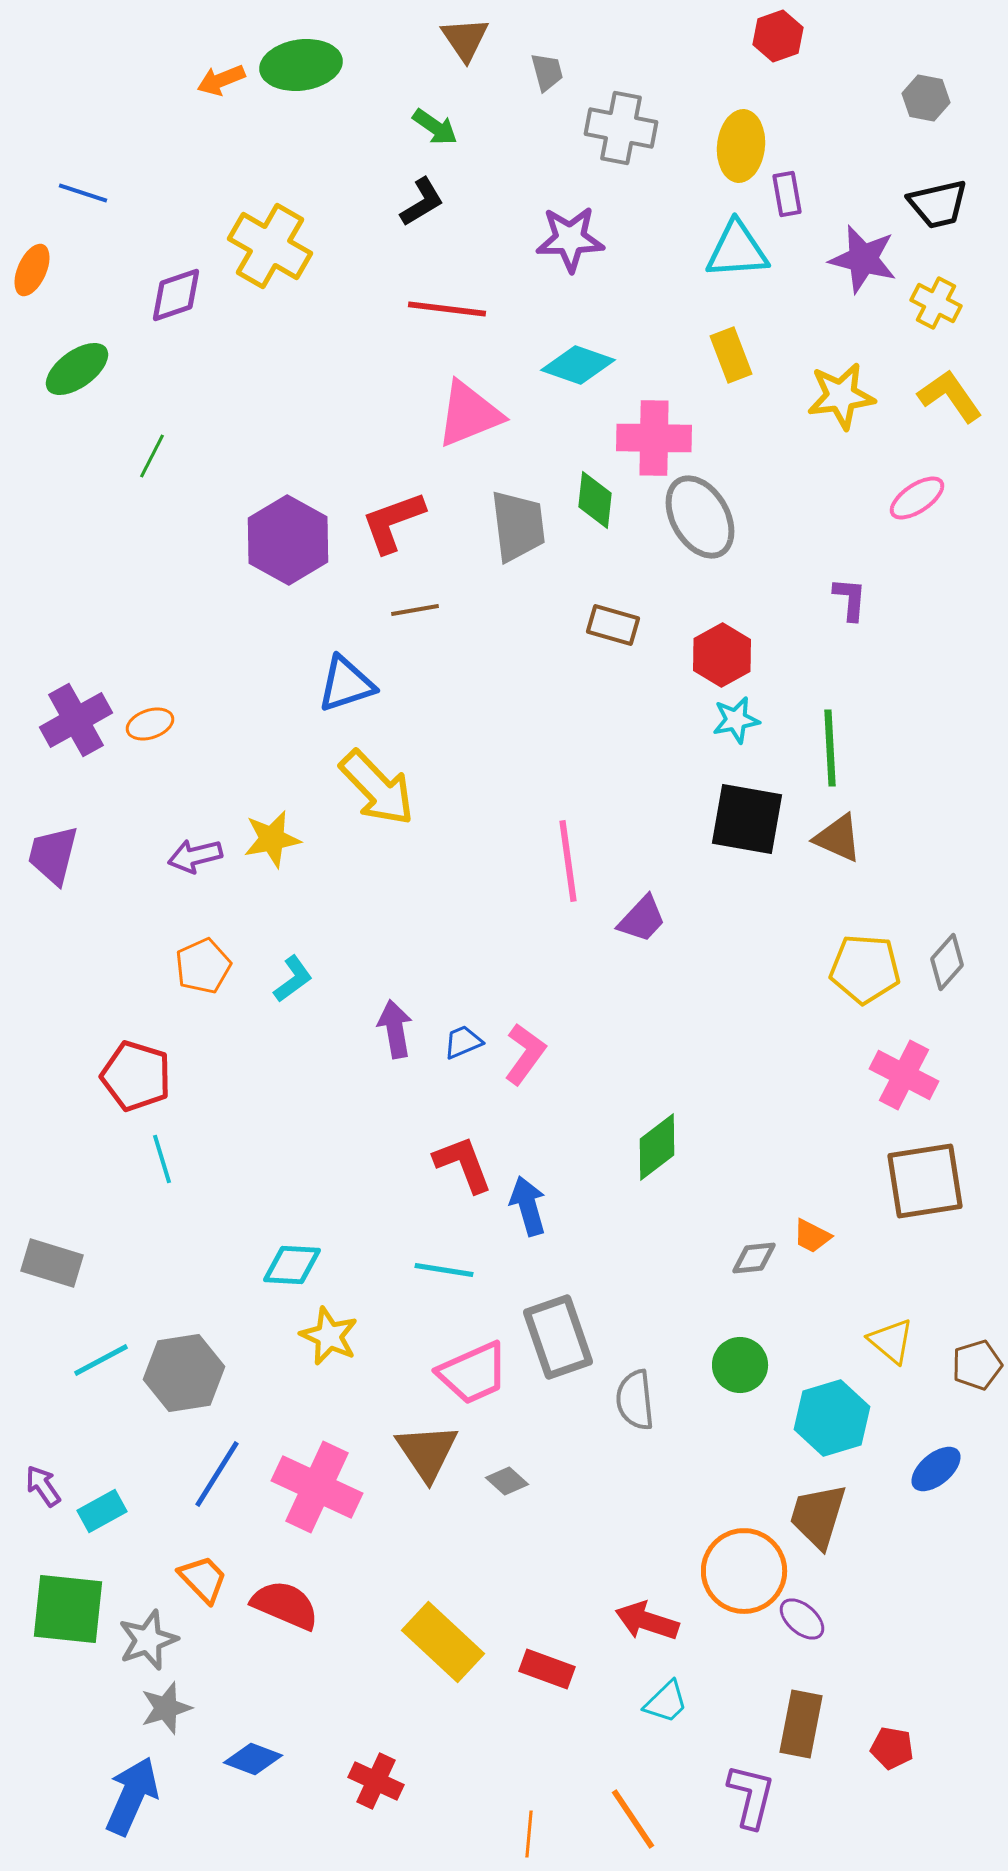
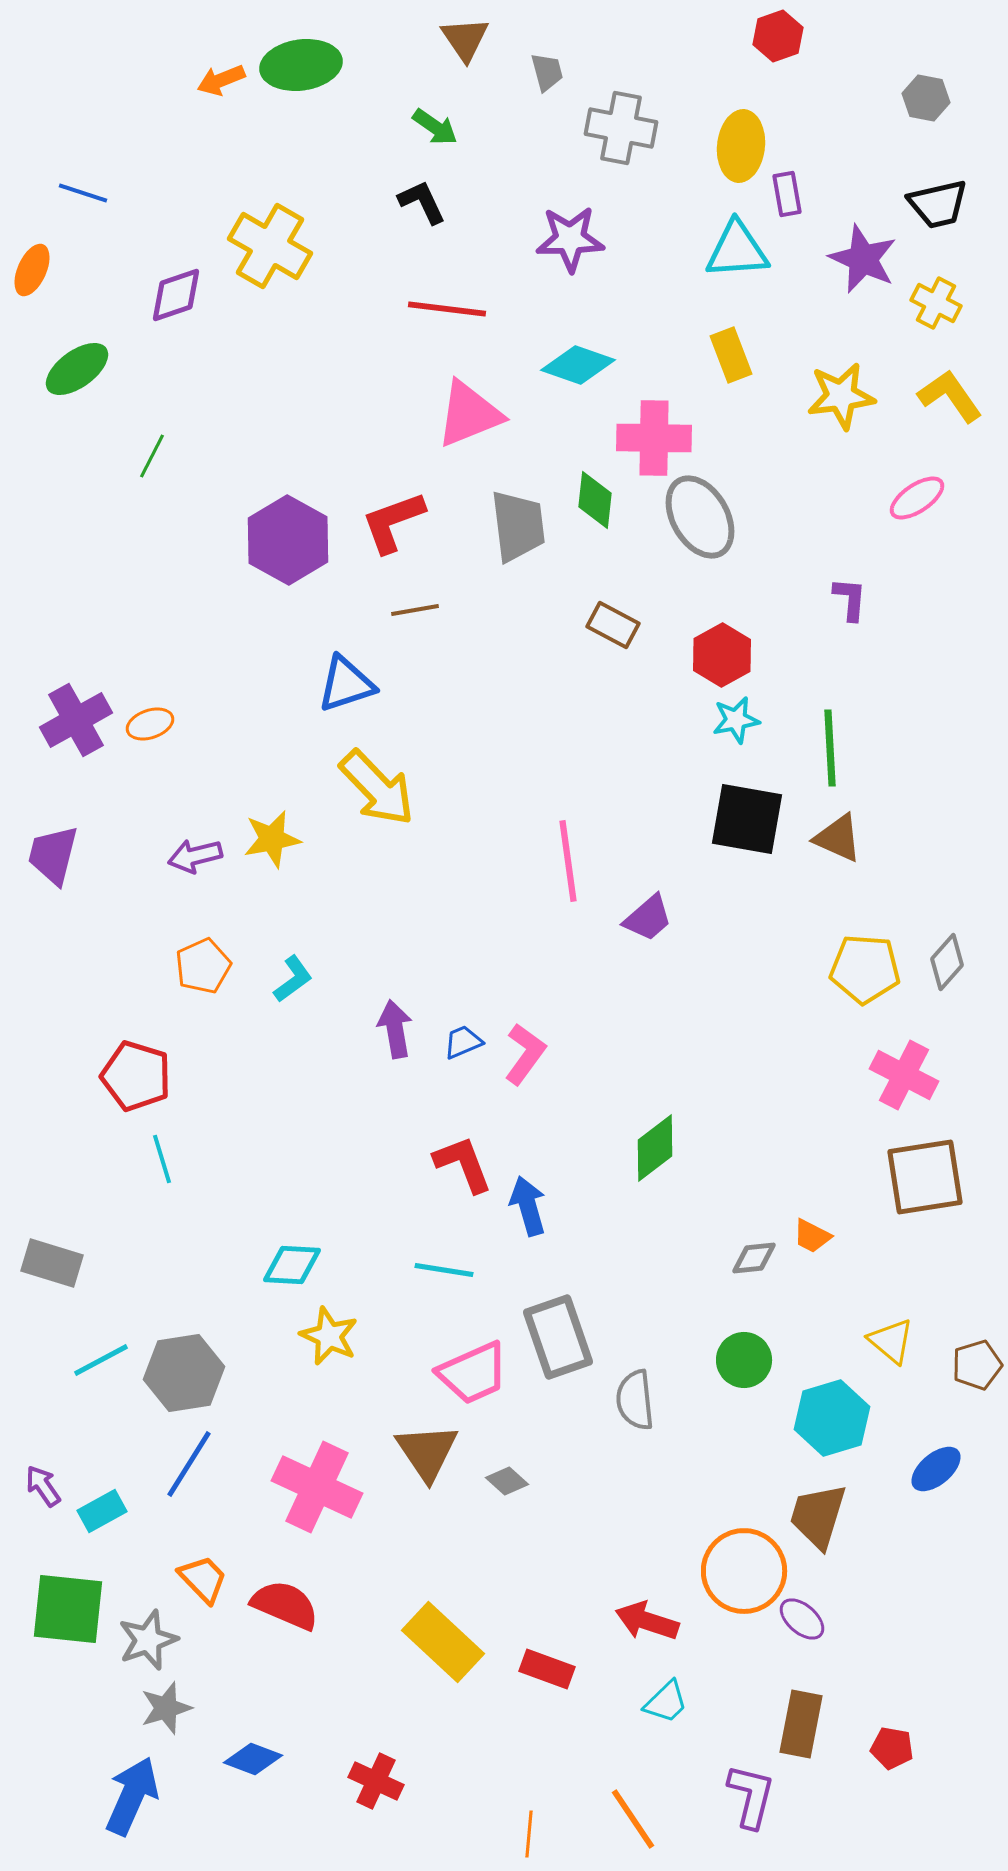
black L-shape at (422, 202): rotated 84 degrees counterclockwise
purple star at (863, 259): rotated 10 degrees clockwise
brown rectangle at (613, 625): rotated 12 degrees clockwise
purple trapezoid at (642, 919): moved 6 px right, 1 px up; rotated 6 degrees clockwise
green diamond at (657, 1147): moved 2 px left, 1 px down
brown square at (925, 1181): moved 4 px up
green circle at (740, 1365): moved 4 px right, 5 px up
blue line at (217, 1474): moved 28 px left, 10 px up
